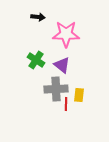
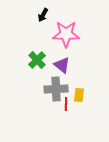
black arrow: moved 5 px right, 2 px up; rotated 112 degrees clockwise
green cross: moved 1 px right; rotated 12 degrees clockwise
